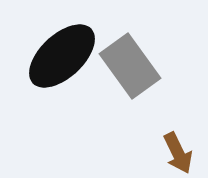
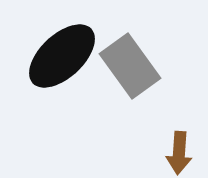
brown arrow: moved 1 px right; rotated 30 degrees clockwise
